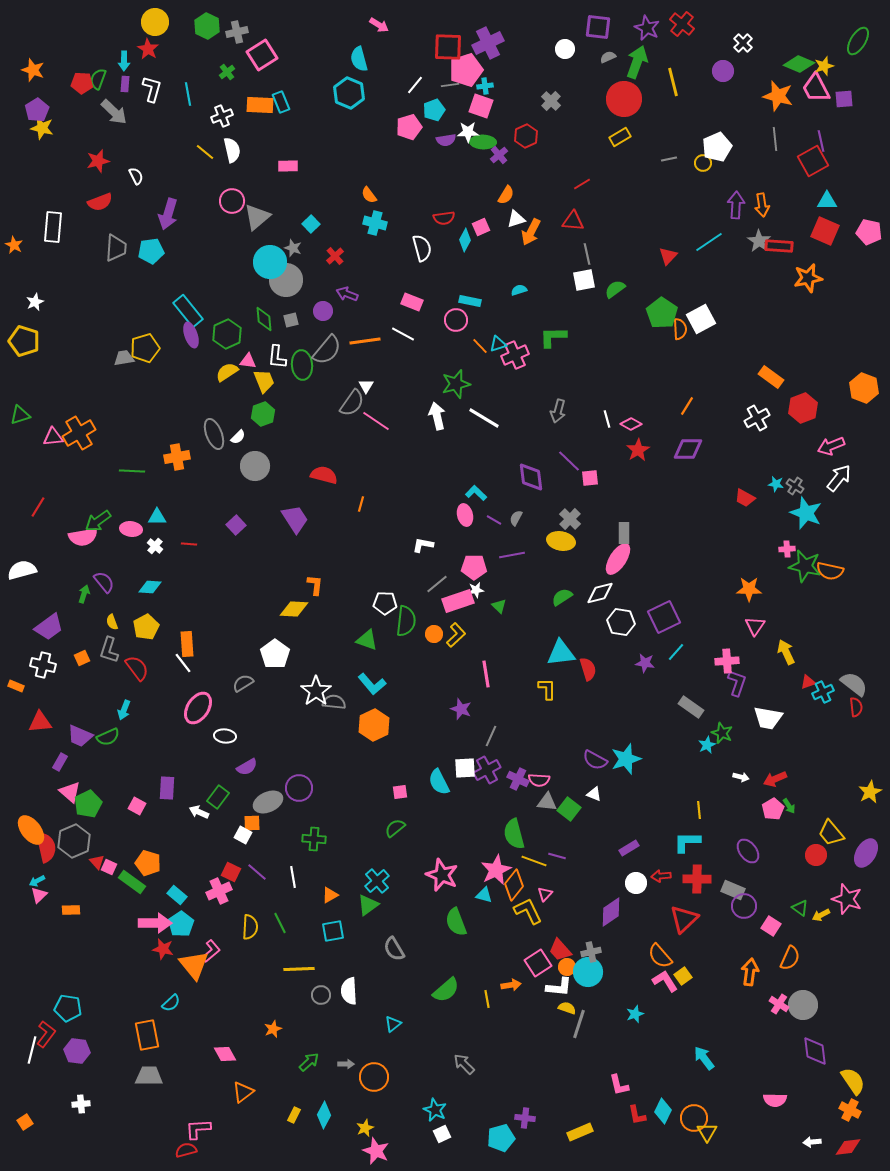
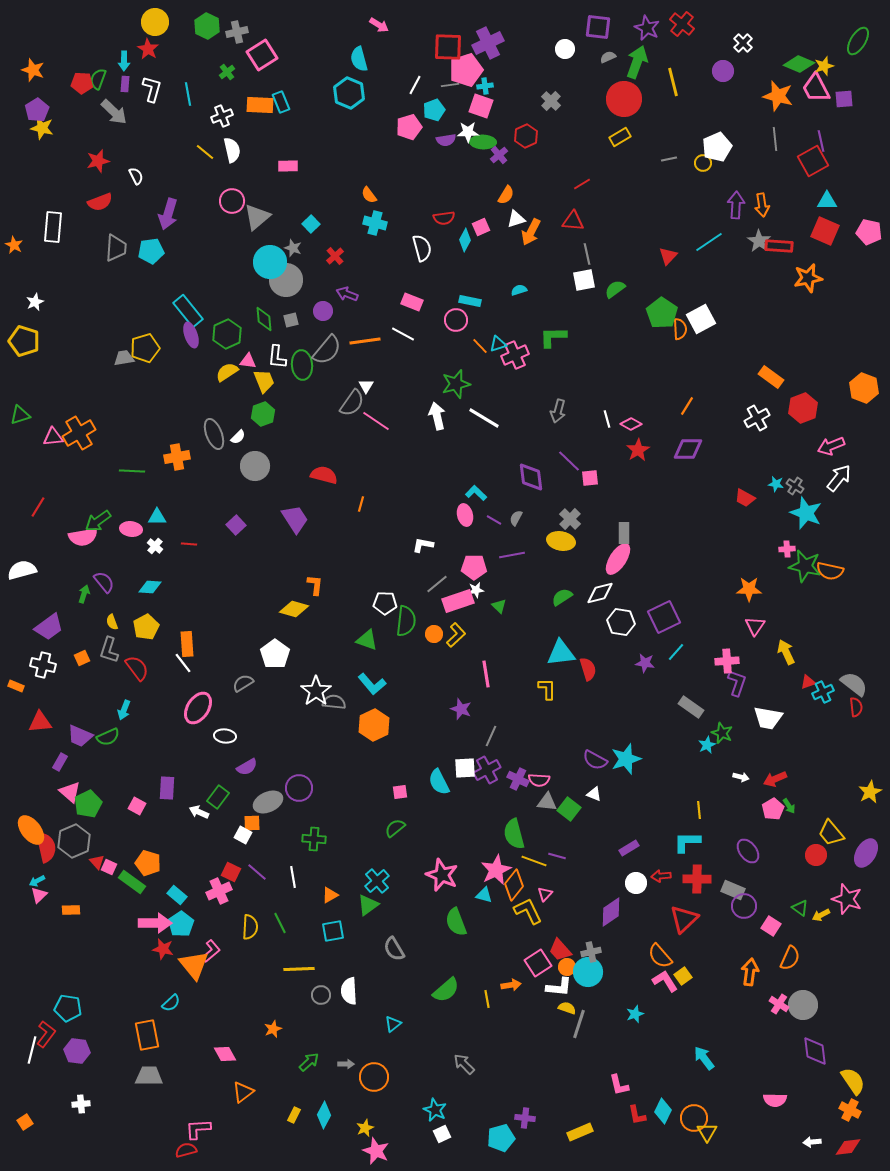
white line at (415, 85): rotated 12 degrees counterclockwise
yellow diamond at (294, 609): rotated 12 degrees clockwise
